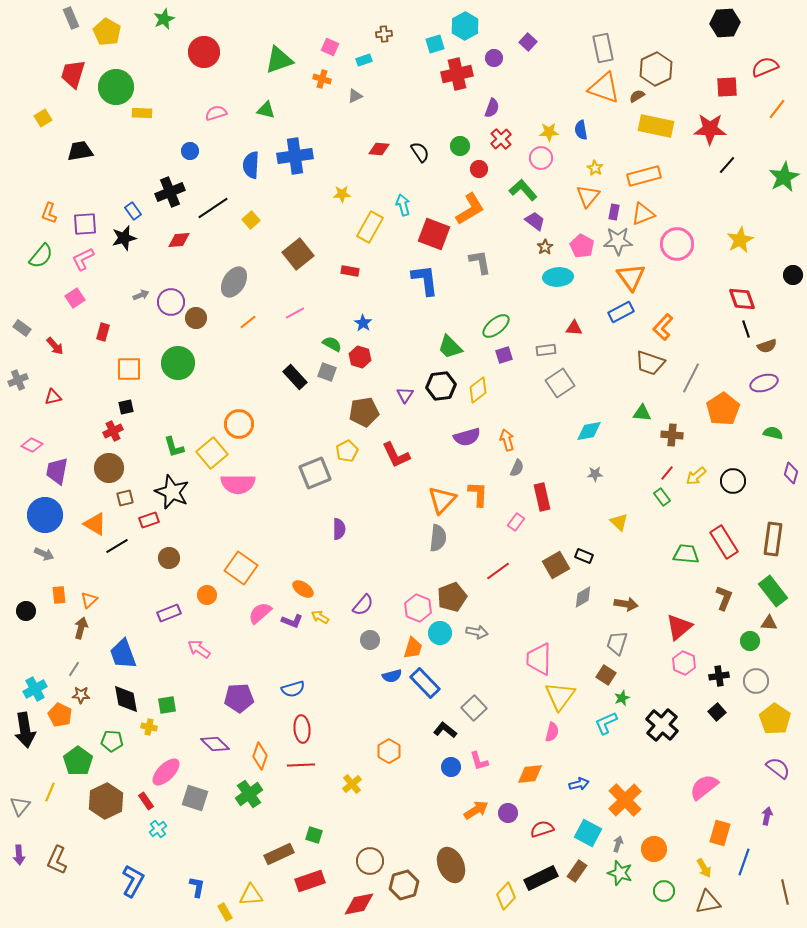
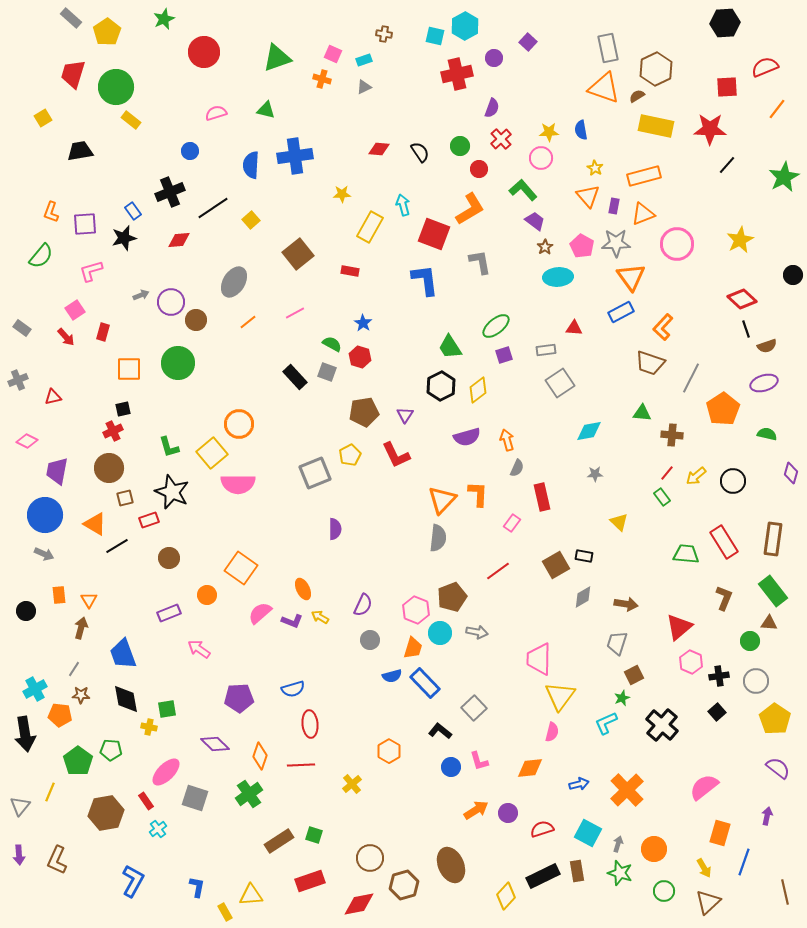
gray rectangle at (71, 18): rotated 25 degrees counterclockwise
yellow pentagon at (107, 32): rotated 8 degrees clockwise
brown cross at (384, 34): rotated 14 degrees clockwise
cyan square at (435, 44): moved 8 px up; rotated 30 degrees clockwise
pink square at (330, 47): moved 3 px right, 7 px down
gray rectangle at (603, 48): moved 5 px right
green triangle at (279, 60): moved 2 px left, 2 px up
gray triangle at (355, 96): moved 9 px right, 9 px up
yellow rectangle at (142, 113): moved 11 px left, 7 px down; rotated 36 degrees clockwise
orange triangle at (588, 196): rotated 20 degrees counterclockwise
purple rectangle at (614, 212): moved 6 px up
orange L-shape at (49, 213): moved 2 px right, 1 px up
gray star at (618, 241): moved 2 px left, 2 px down
pink L-shape at (83, 259): moved 8 px right, 12 px down; rotated 10 degrees clockwise
pink square at (75, 298): moved 12 px down
red diamond at (742, 299): rotated 28 degrees counterclockwise
brown circle at (196, 318): moved 2 px down
red arrow at (55, 346): moved 11 px right, 9 px up
green trapezoid at (450, 347): rotated 12 degrees clockwise
black hexagon at (441, 386): rotated 20 degrees counterclockwise
purple triangle at (405, 395): moved 20 px down
black square at (126, 407): moved 3 px left, 2 px down
green semicircle at (773, 433): moved 6 px left, 1 px down
pink diamond at (32, 445): moved 5 px left, 4 px up
green L-shape at (174, 447): moved 5 px left
yellow pentagon at (347, 451): moved 3 px right, 4 px down
pink rectangle at (516, 522): moved 4 px left, 1 px down
purple semicircle at (339, 529): moved 4 px left
black rectangle at (584, 556): rotated 12 degrees counterclockwise
orange ellipse at (303, 589): rotated 30 degrees clockwise
orange triangle at (89, 600): rotated 18 degrees counterclockwise
purple semicircle at (363, 605): rotated 15 degrees counterclockwise
pink hexagon at (418, 608): moved 2 px left, 2 px down
pink hexagon at (684, 663): moved 7 px right, 1 px up
brown square at (606, 675): moved 28 px right; rotated 30 degrees clockwise
green square at (167, 705): moved 4 px down
orange pentagon at (60, 715): rotated 20 degrees counterclockwise
red ellipse at (302, 729): moved 8 px right, 5 px up
black arrow at (25, 730): moved 4 px down
black L-shape at (445, 730): moved 5 px left, 1 px down
green pentagon at (112, 741): moved 1 px left, 9 px down
orange diamond at (530, 774): moved 6 px up
orange cross at (625, 800): moved 2 px right, 10 px up
brown hexagon at (106, 801): moved 12 px down; rotated 16 degrees clockwise
brown rectangle at (279, 854): moved 13 px up; rotated 8 degrees counterclockwise
brown circle at (370, 861): moved 3 px up
brown rectangle at (577, 871): rotated 45 degrees counterclockwise
black rectangle at (541, 878): moved 2 px right, 2 px up
brown triangle at (708, 902): rotated 32 degrees counterclockwise
